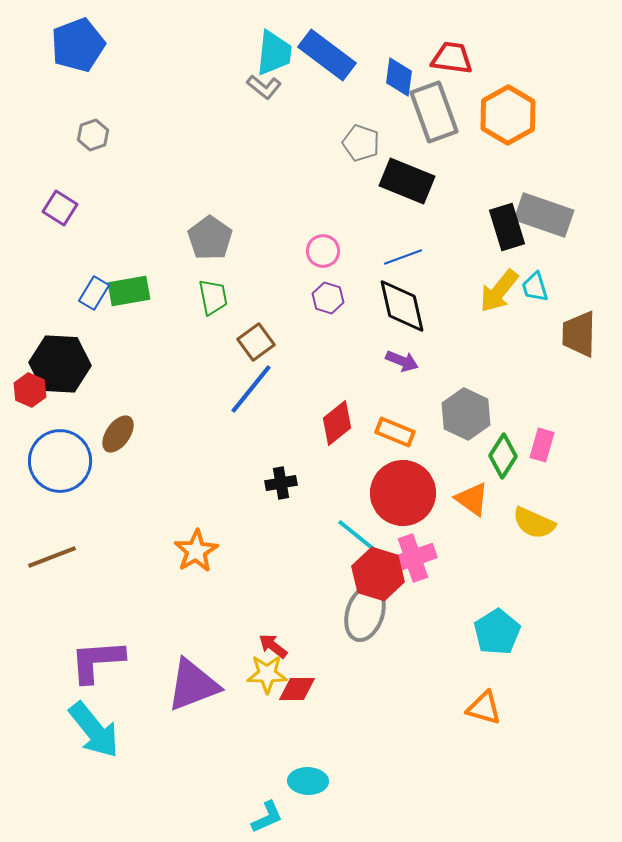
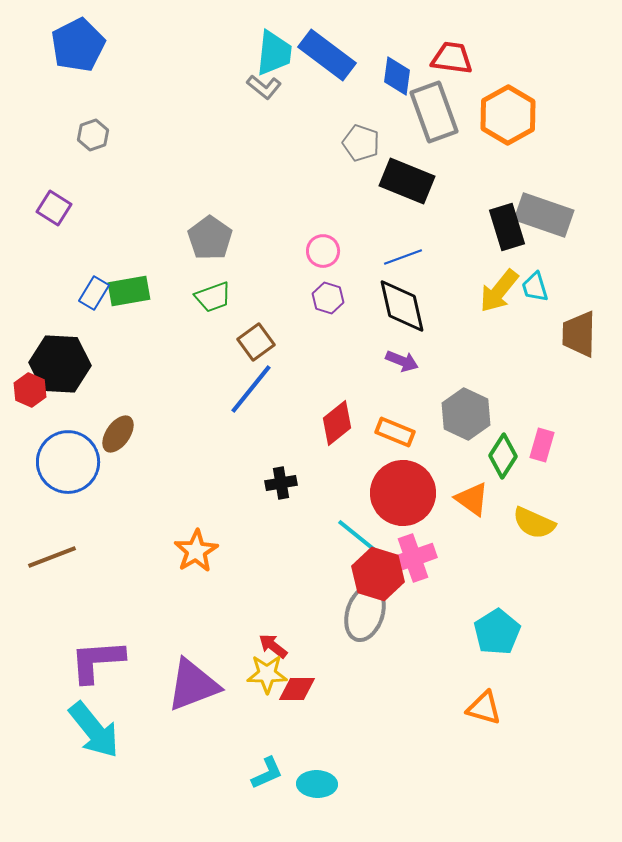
blue pentagon at (78, 45): rotated 6 degrees counterclockwise
blue diamond at (399, 77): moved 2 px left, 1 px up
purple square at (60, 208): moved 6 px left
green trapezoid at (213, 297): rotated 81 degrees clockwise
blue circle at (60, 461): moved 8 px right, 1 px down
cyan ellipse at (308, 781): moved 9 px right, 3 px down
cyan L-shape at (267, 817): moved 44 px up
